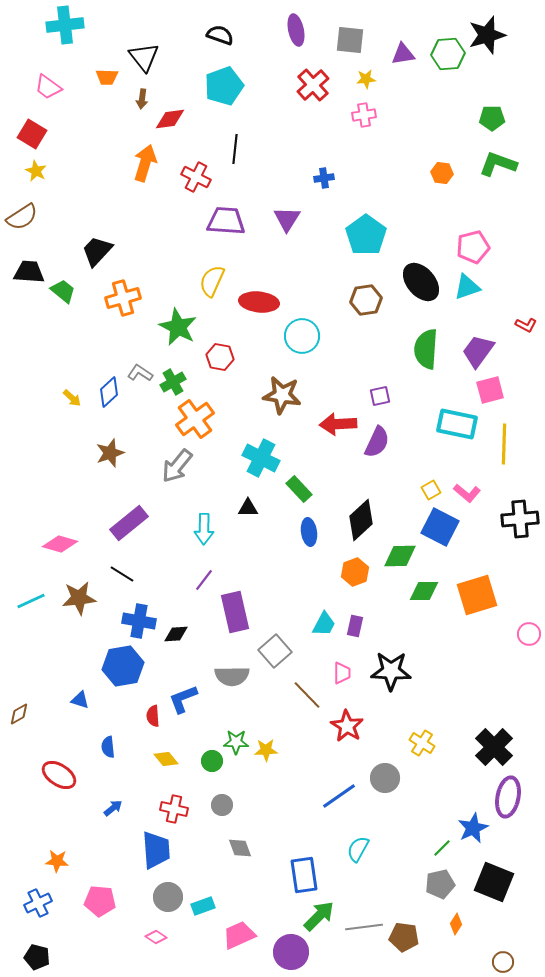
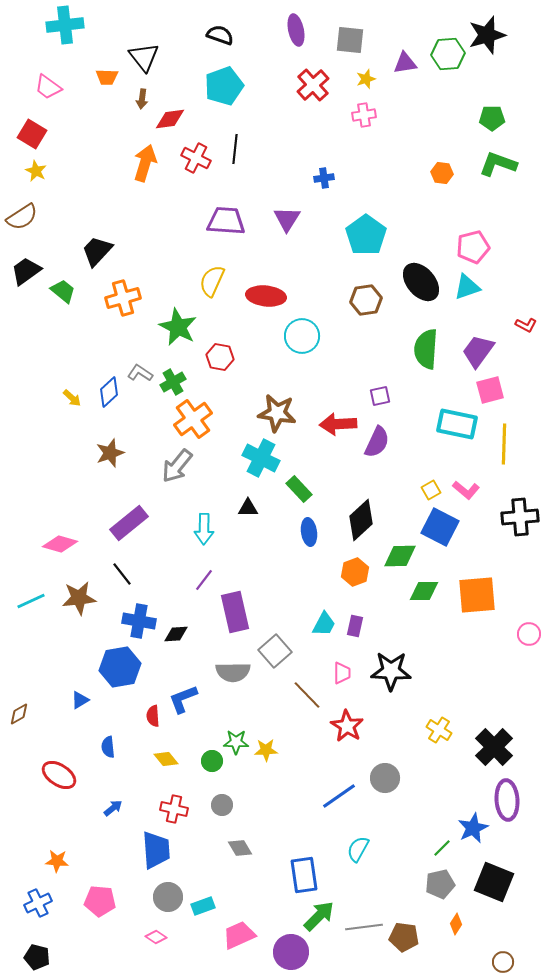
purple triangle at (403, 54): moved 2 px right, 9 px down
yellow star at (366, 79): rotated 12 degrees counterclockwise
red cross at (196, 177): moved 19 px up
black trapezoid at (29, 272): moved 3 px left, 1 px up; rotated 40 degrees counterclockwise
red ellipse at (259, 302): moved 7 px right, 6 px up
brown star at (282, 395): moved 5 px left, 18 px down
orange cross at (195, 419): moved 2 px left
pink L-shape at (467, 493): moved 1 px left, 3 px up
black cross at (520, 519): moved 2 px up
black line at (122, 574): rotated 20 degrees clockwise
orange square at (477, 595): rotated 12 degrees clockwise
blue hexagon at (123, 666): moved 3 px left, 1 px down
gray semicircle at (232, 676): moved 1 px right, 4 px up
blue triangle at (80, 700): rotated 48 degrees counterclockwise
yellow cross at (422, 743): moved 17 px right, 13 px up
purple ellipse at (508, 797): moved 1 px left, 3 px down; rotated 15 degrees counterclockwise
gray diamond at (240, 848): rotated 10 degrees counterclockwise
